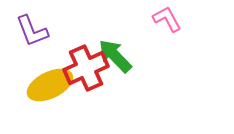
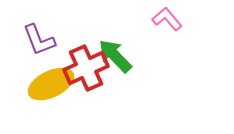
pink L-shape: rotated 12 degrees counterclockwise
purple L-shape: moved 7 px right, 9 px down
yellow ellipse: moved 1 px right, 1 px up
